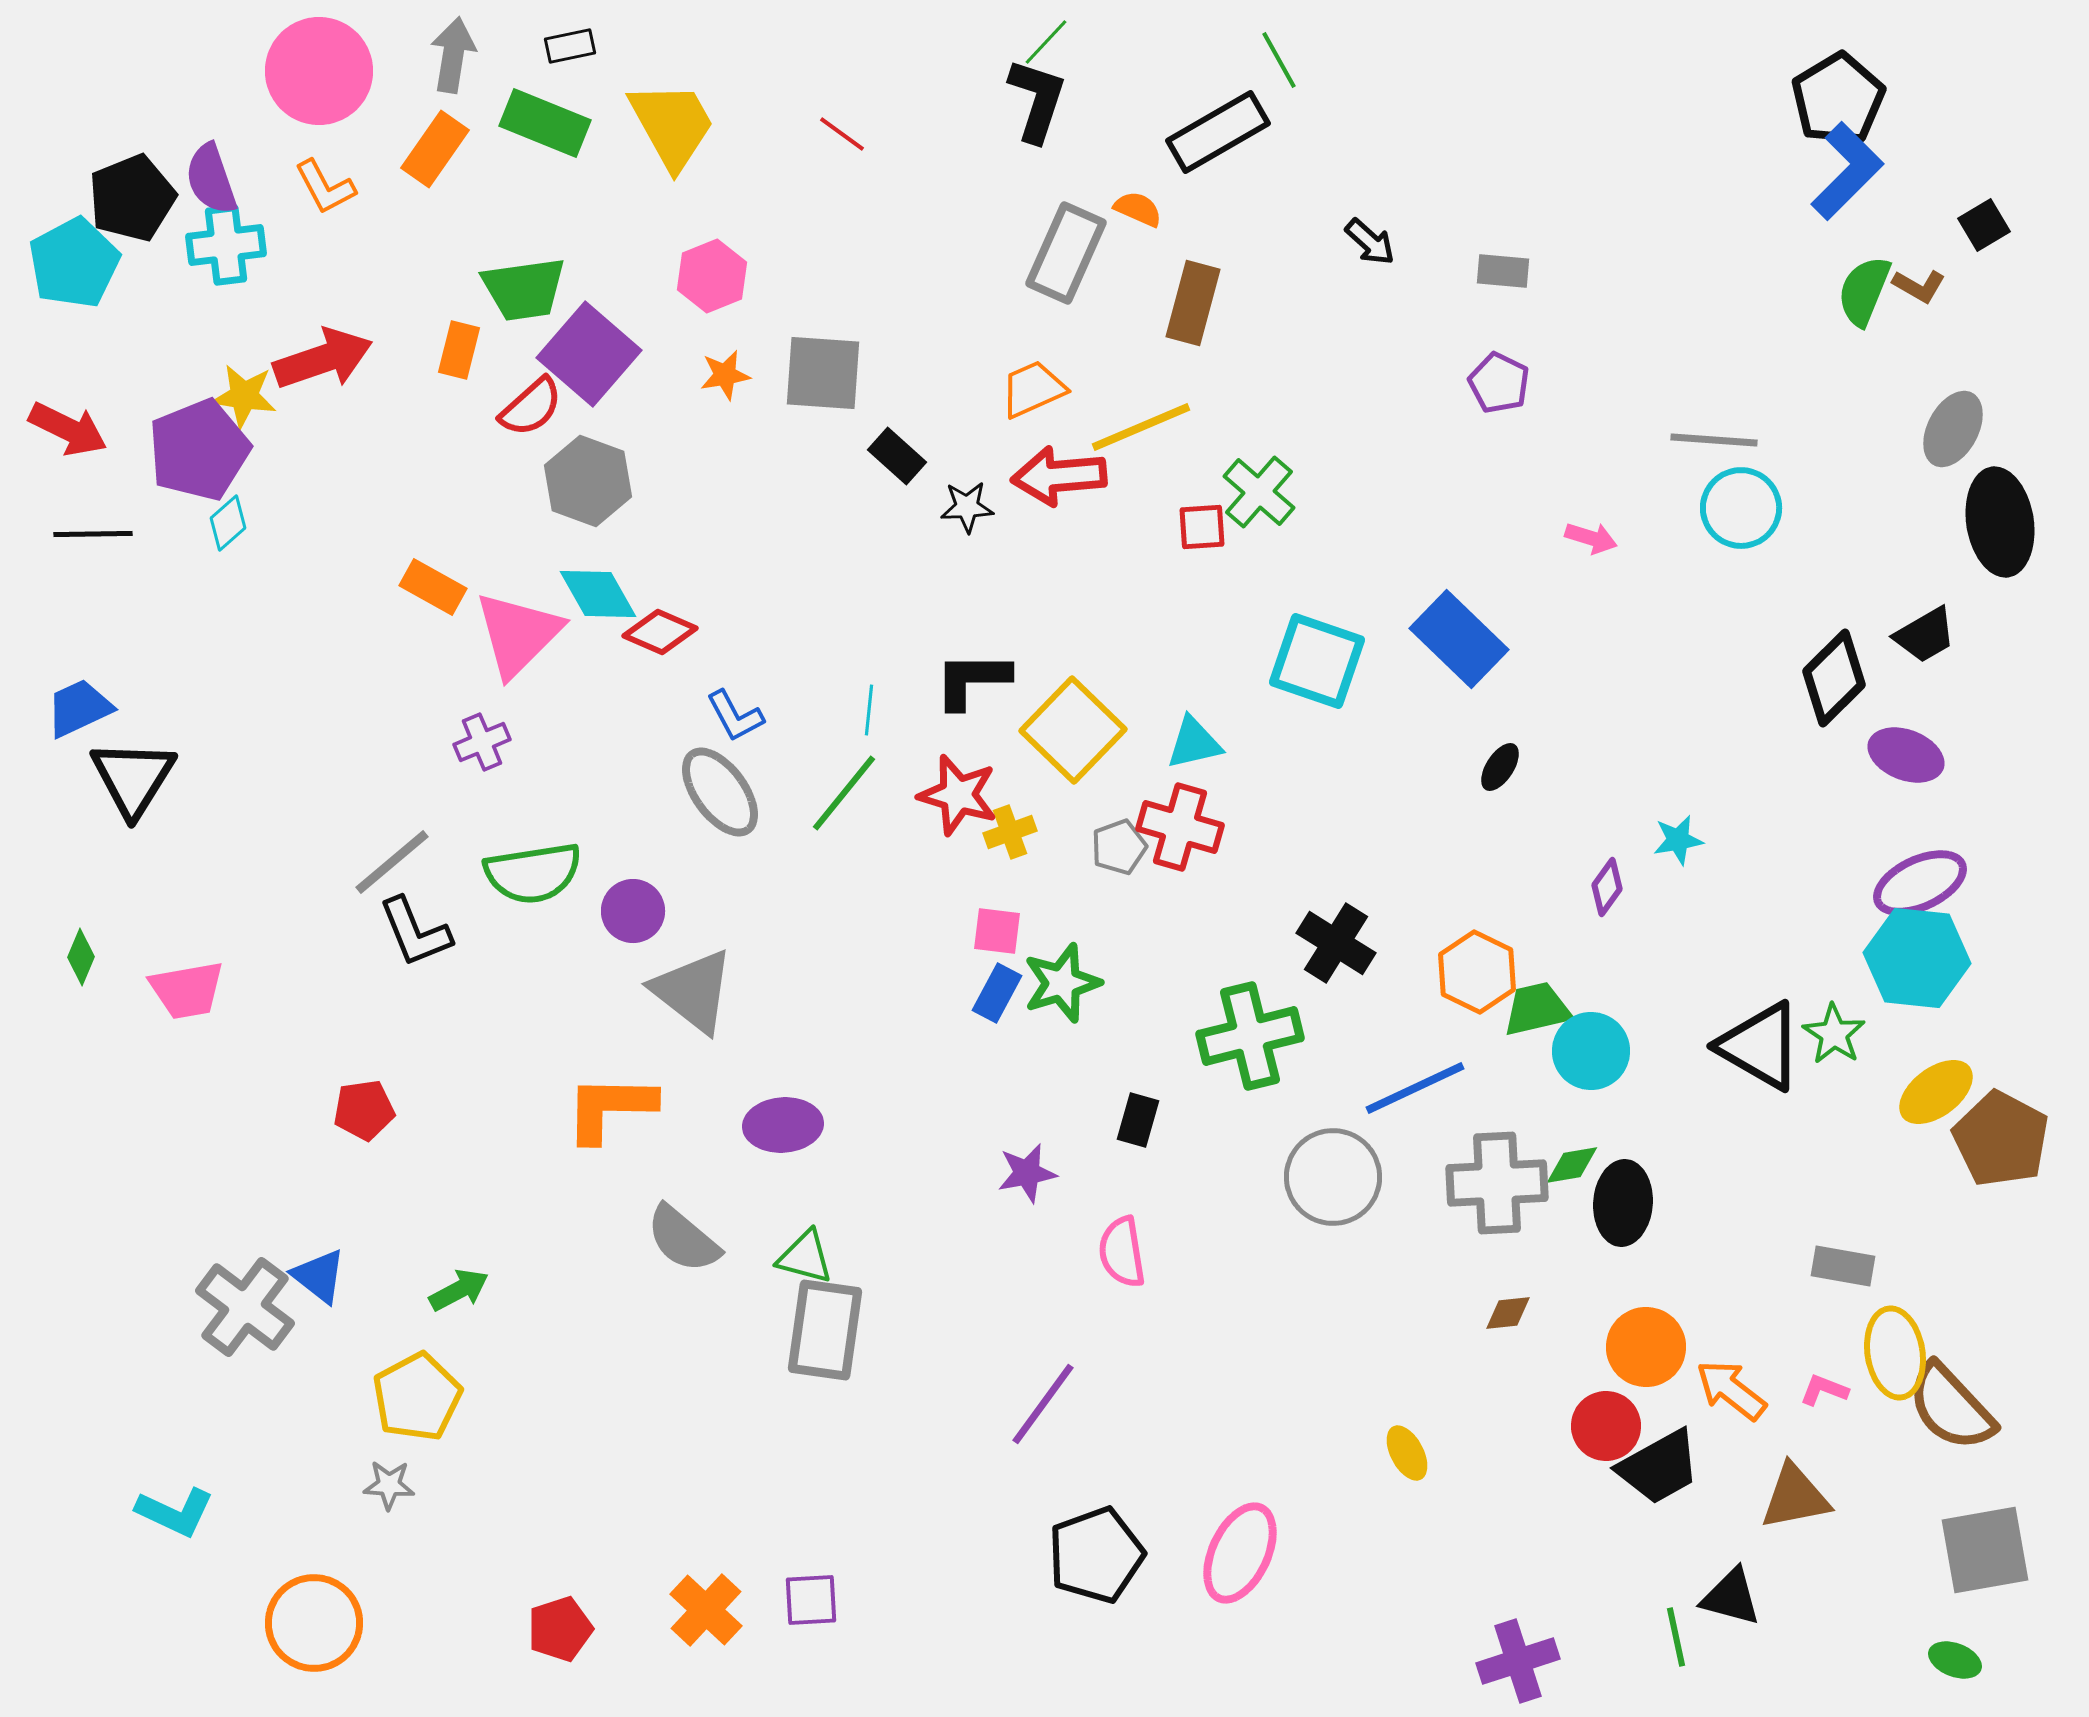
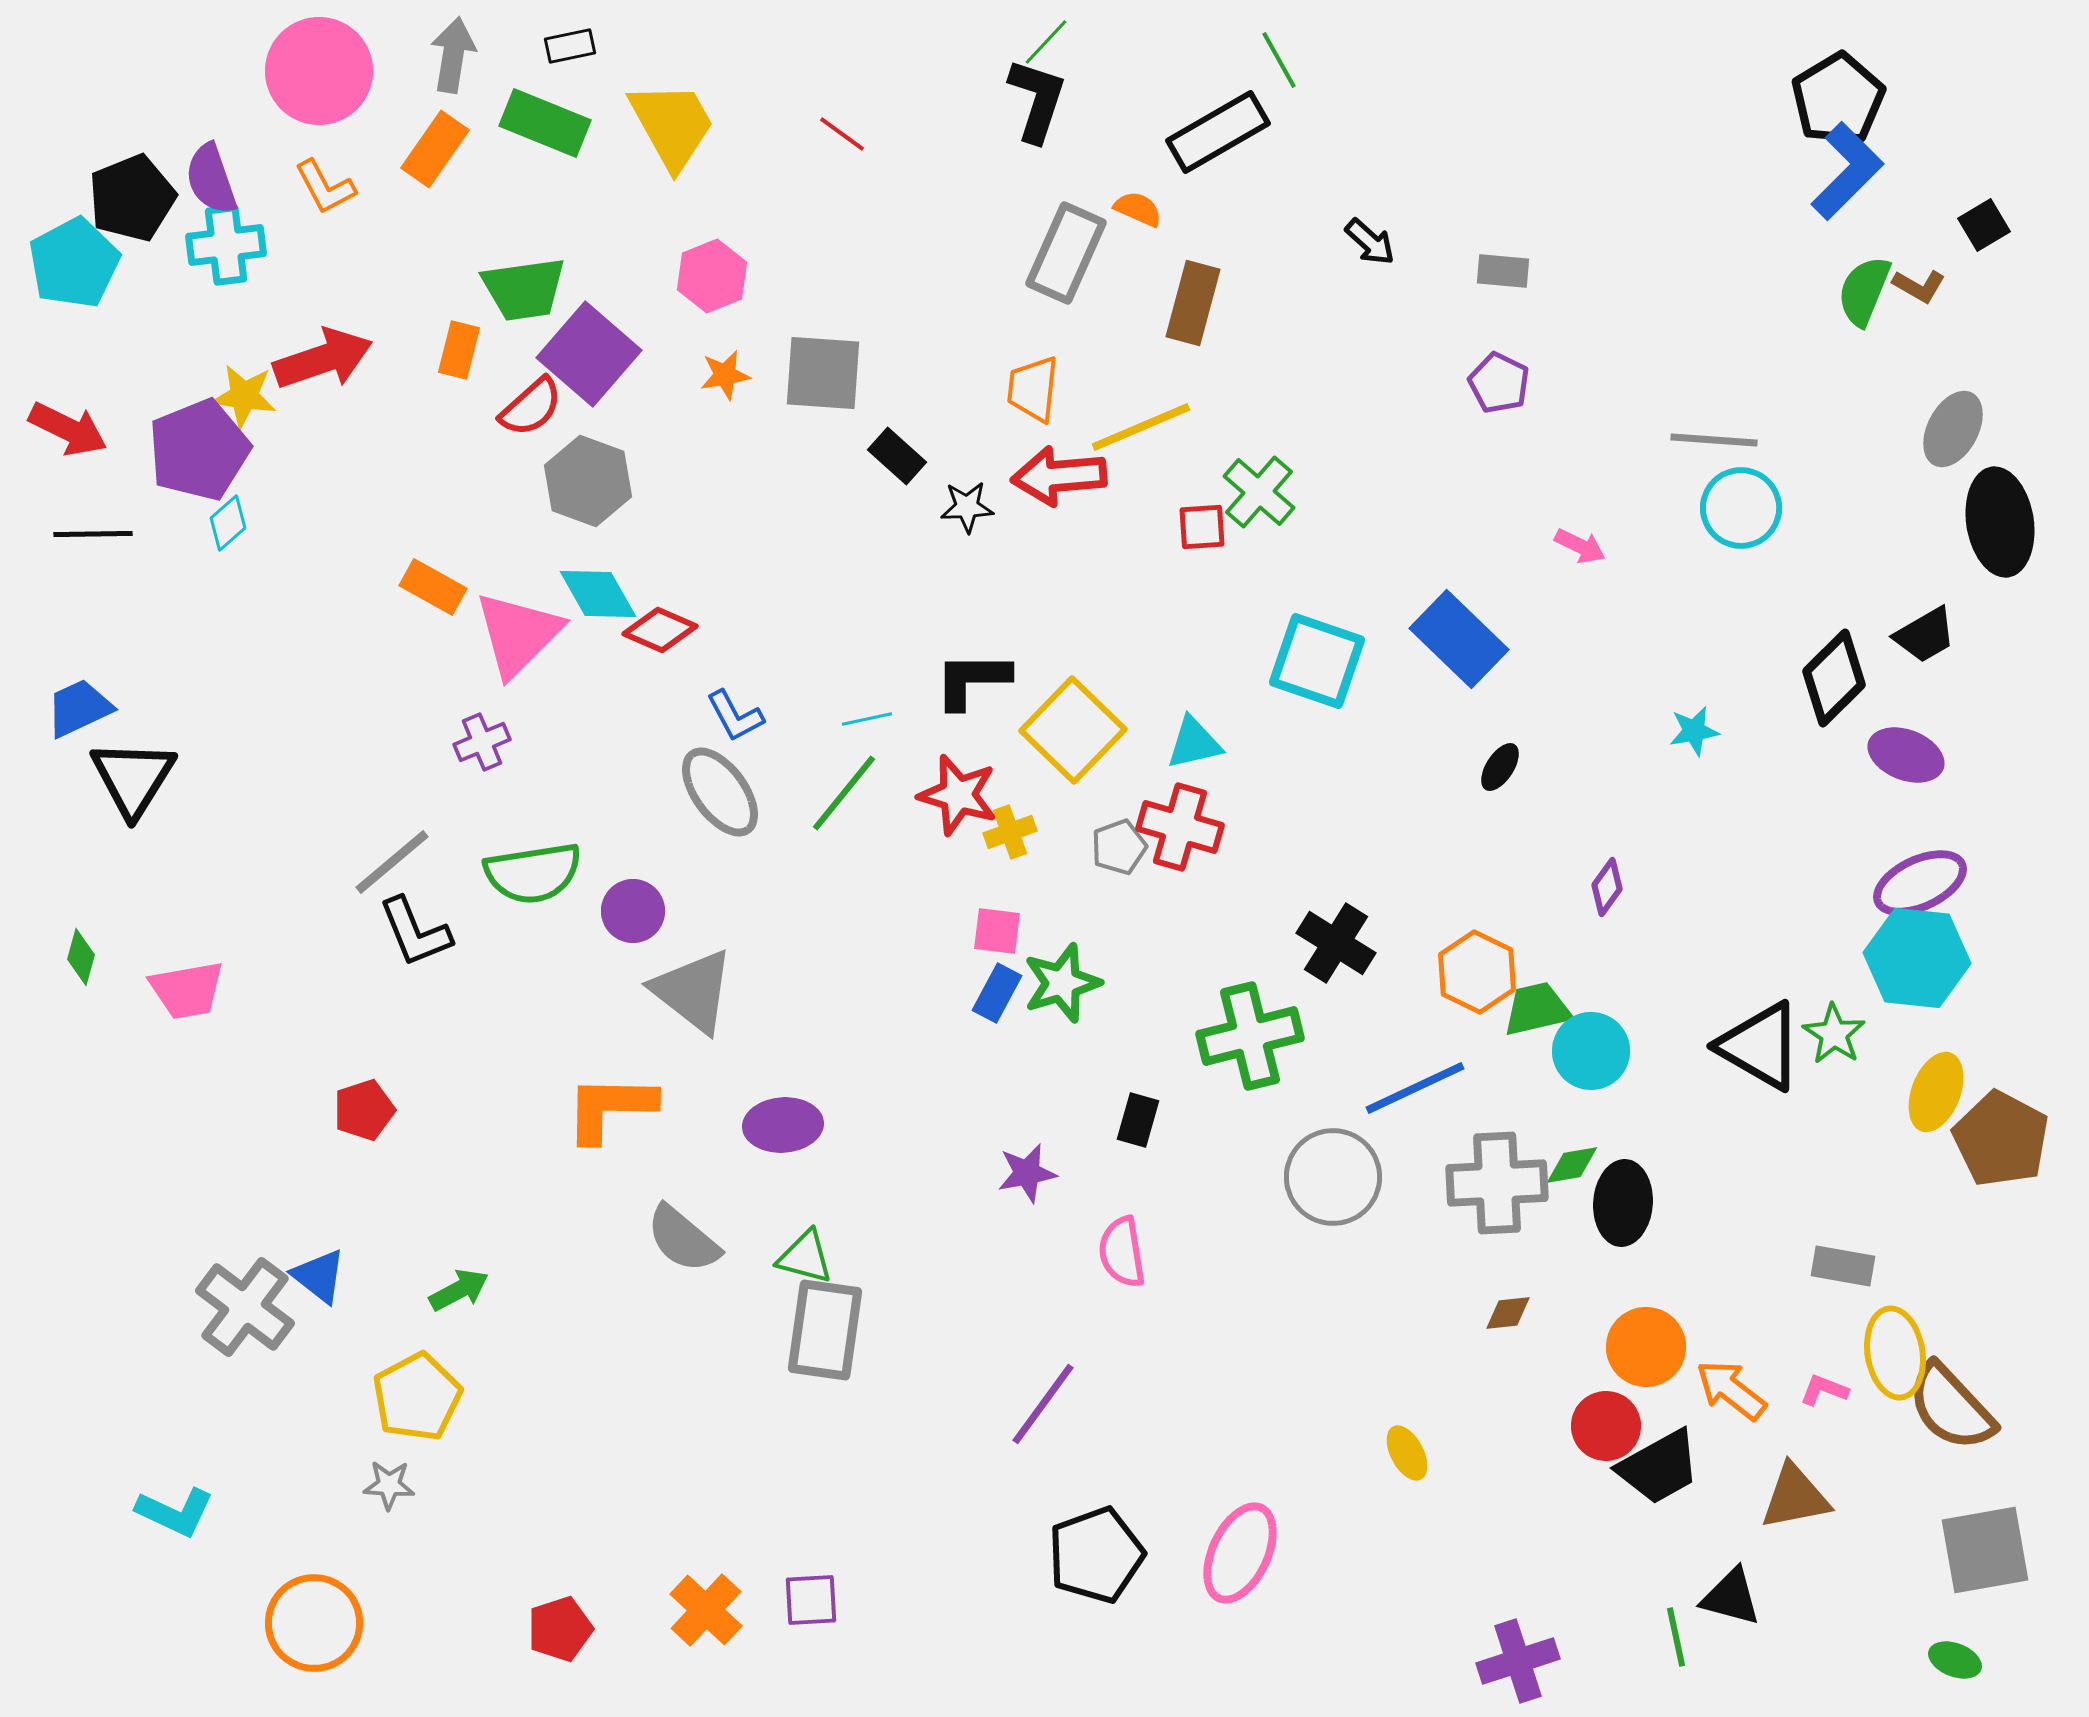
orange trapezoid at (1033, 389): rotated 60 degrees counterclockwise
pink arrow at (1591, 538): moved 11 px left, 8 px down; rotated 9 degrees clockwise
red diamond at (660, 632): moved 2 px up
cyan line at (869, 710): moved 2 px left, 9 px down; rotated 72 degrees clockwise
cyan star at (1678, 840): moved 16 px right, 109 px up
green diamond at (81, 957): rotated 8 degrees counterclockwise
yellow ellipse at (1936, 1092): rotated 32 degrees counterclockwise
red pentagon at (364, 1110): rotated 10 degrees counterclockwise
